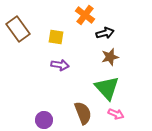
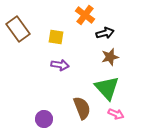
brown semicircle: moved 1 px left, 5 px up
purple circle: moved 1 px up
